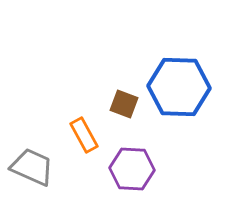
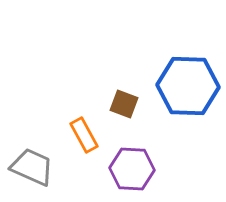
blue hexagon: moved 9 px right, 1 px up
